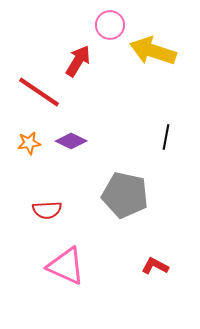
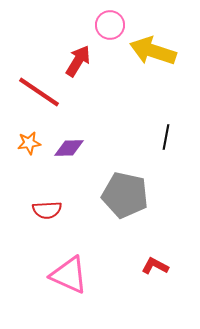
purple diamond: moved 2 px left, 7 px down; rotated 28 degrees counterclockwise
pink triangle: moved 3 px right, 9 px down
